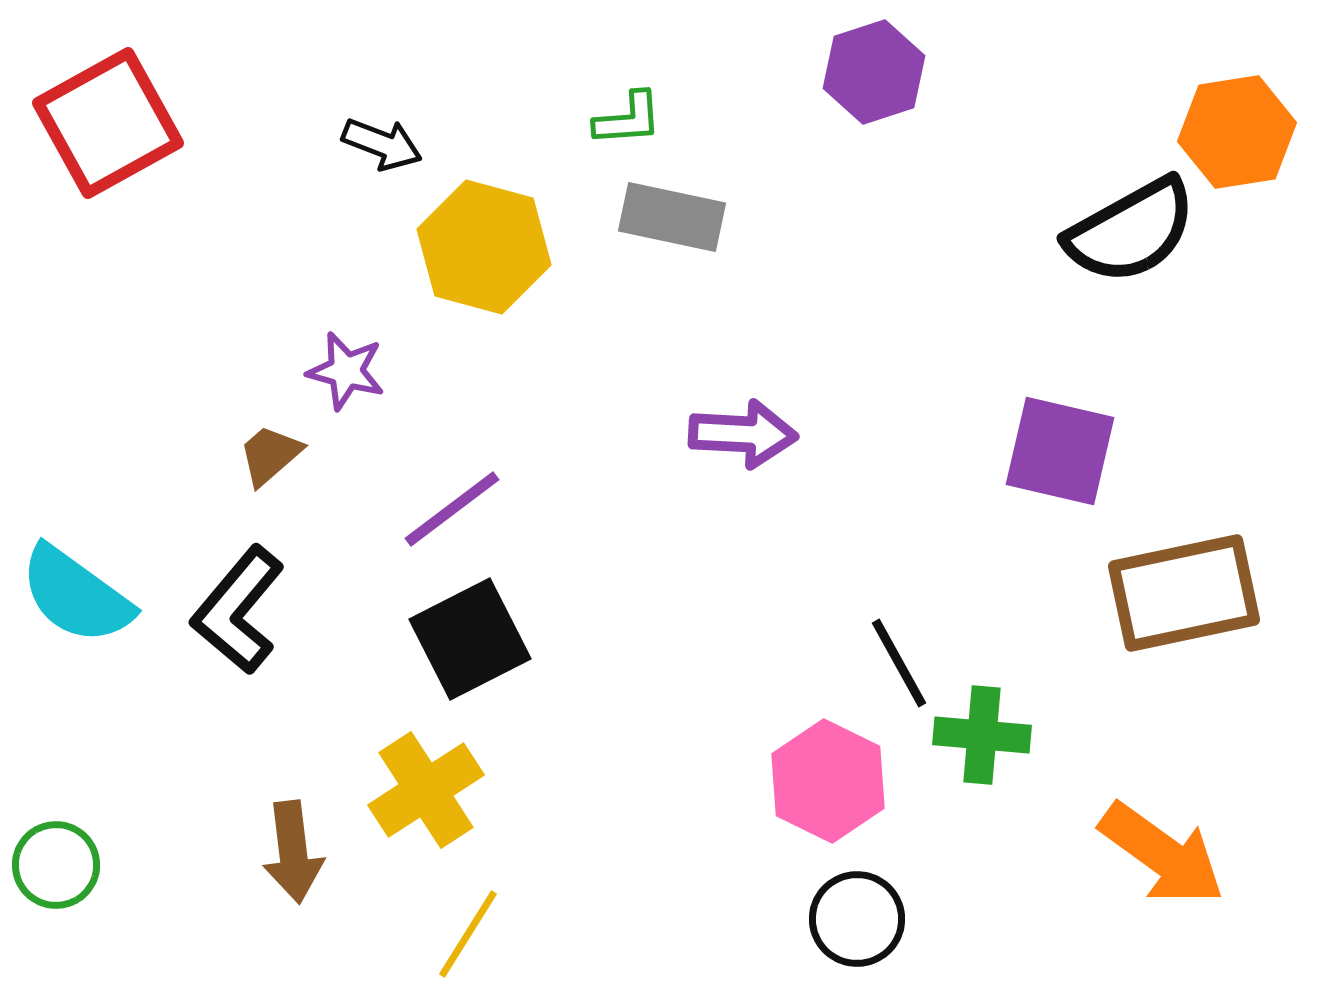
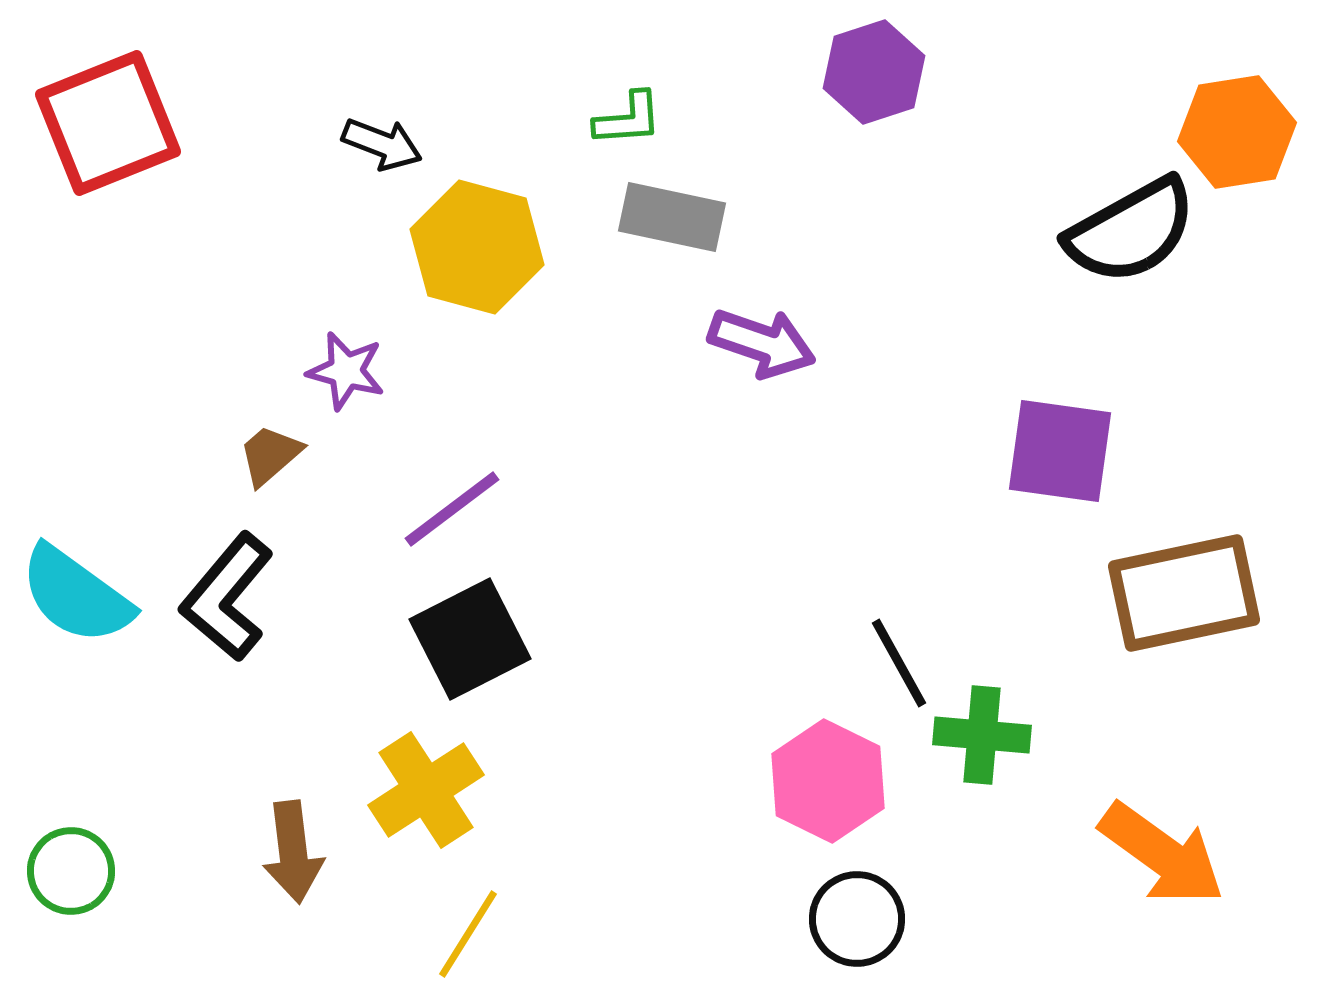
red square: rotated 7 degrees clockwise
yellow hexagon: moved 7 px left
purple arrow: moved 19 px right, 91 px up; rotated 16 degrees clockwise
purple square: rotated 5 degrees counterclockwise
black L-shape: moved 11 px left, 13 px up
green circle: moved 15 px right, 6 px down
